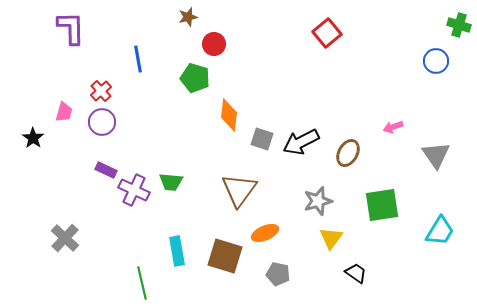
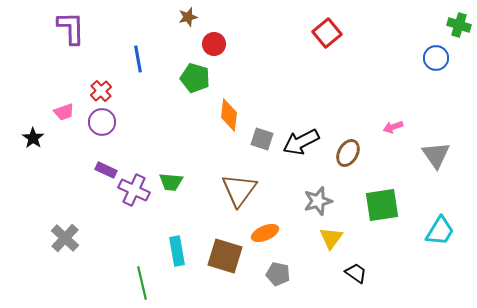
blue circle: moved 3 px up
pink trapezoid: rotated 55 degrees clockwise
